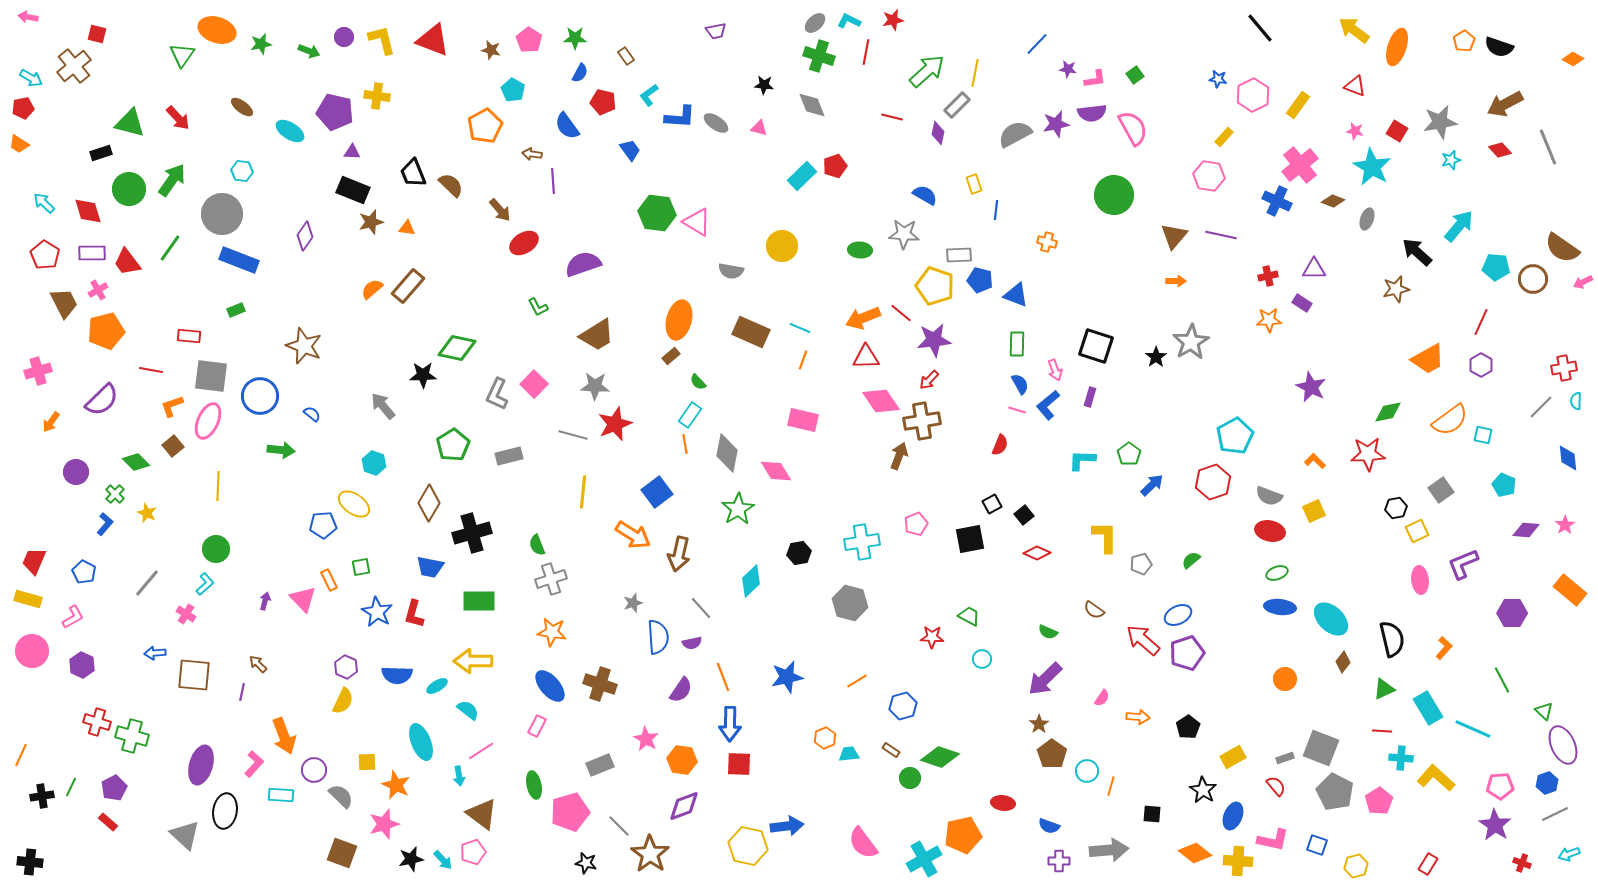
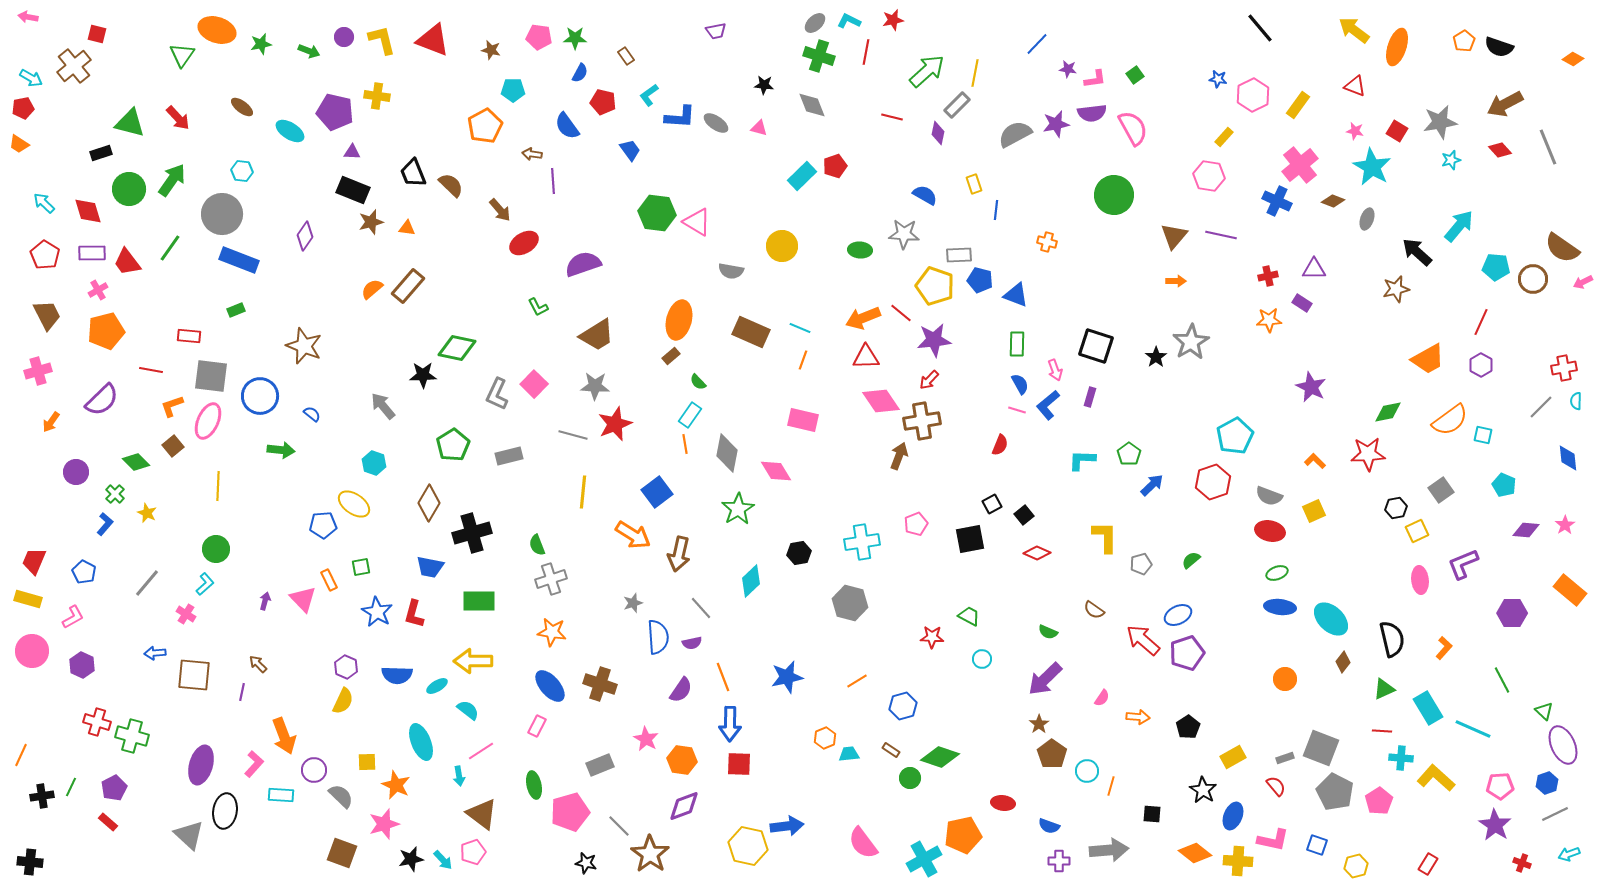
pink pentagon at (529, 40): moved 10 px right, 3 px up; rotated 25 degrees counterclockwise
cyan pentagon at (513, 90): rotated 30 degrees counterclockwise
brown trapezoid at (64, 303): moved 17 px left, 12 px down
gray triangle at (185, 835): moved 4 px right
